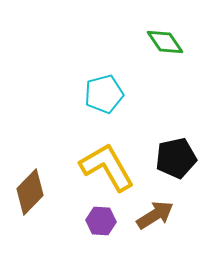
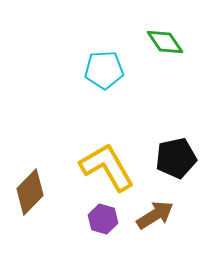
cyan pentagon: moved 24 px up; rotated 12 degrees clockwise
purple hexagon: moved 2 px right, 2 px up; rotated 12 degrees clockwise
